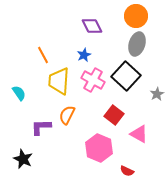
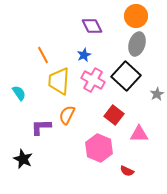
pink triangle: rotated 30 degrees counterclockwise
